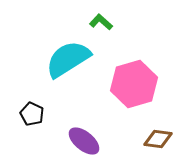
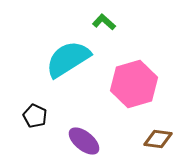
green L-shape: moved 3 px right
black pentagon: moved 3 px right, 2 px down
